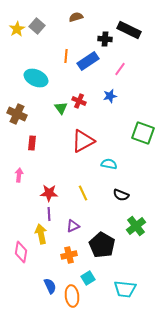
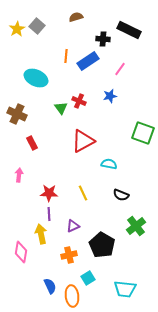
black cross: moved 2 px left
red rectangle: rotated 32 degrees counterclockwise
